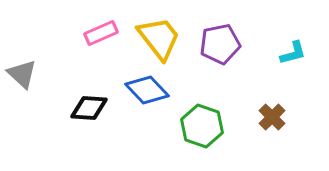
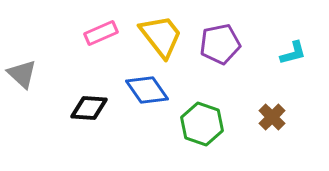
yellow trapezoid: moved 2 px right, 2 px up
blue diamond: rotated 9 degrees clockwise
green hexagon: moved 2 px up
